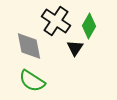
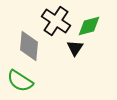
green diamond: rotated 45 degrees clockwise
gray diamond: rotated 16 degrees clockwise
green semicircle: moved 12 px left
